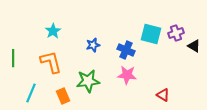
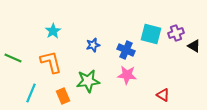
green line: rotated 66 degrees counterclockwise
